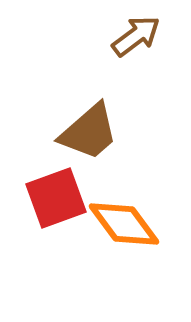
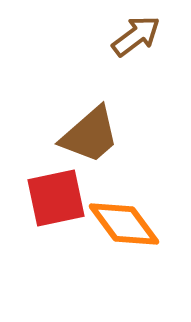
brown trapezoid: moved 1 px right, 3 px down
red square: rotated 8 degrees clockwise
